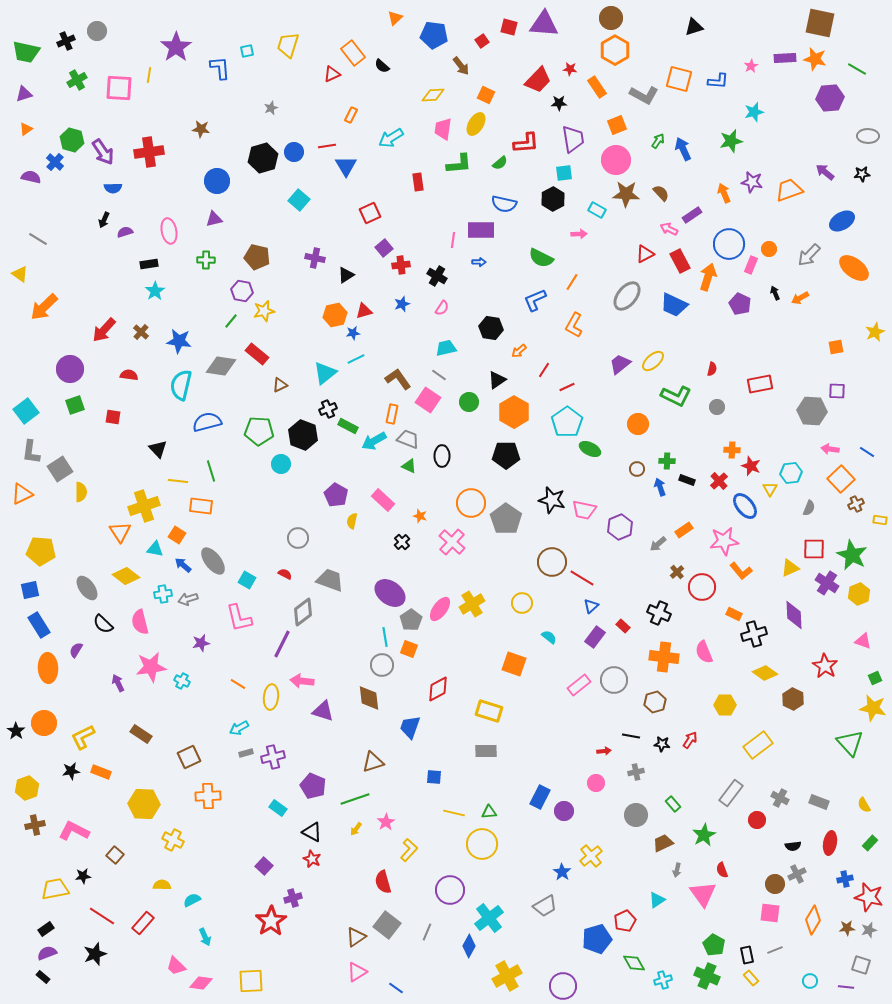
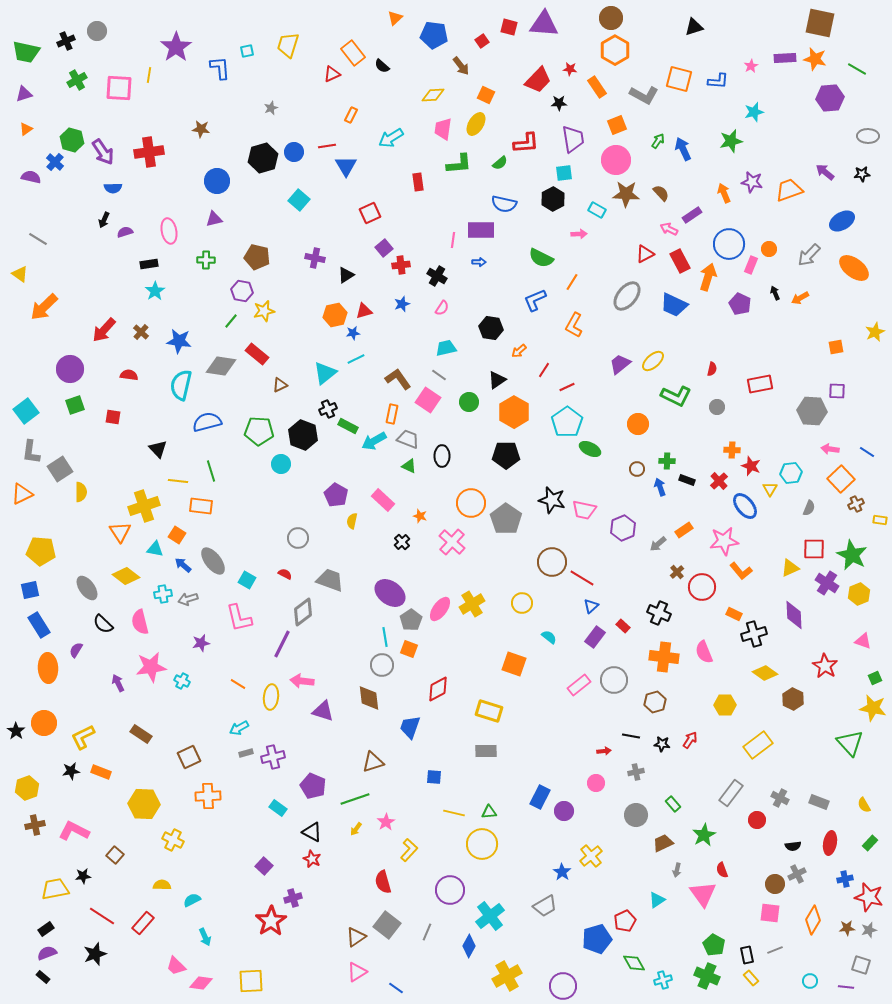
purple hexagon at (620, 527): moved 3 px right, 1 px down
cyan cross at (489, 918): moved 1 px right, 2 px up
